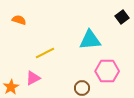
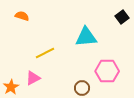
orange semicircle: moved 3 px right, 4 px up
cyan triangle: moved 4 px left, 3 px up
